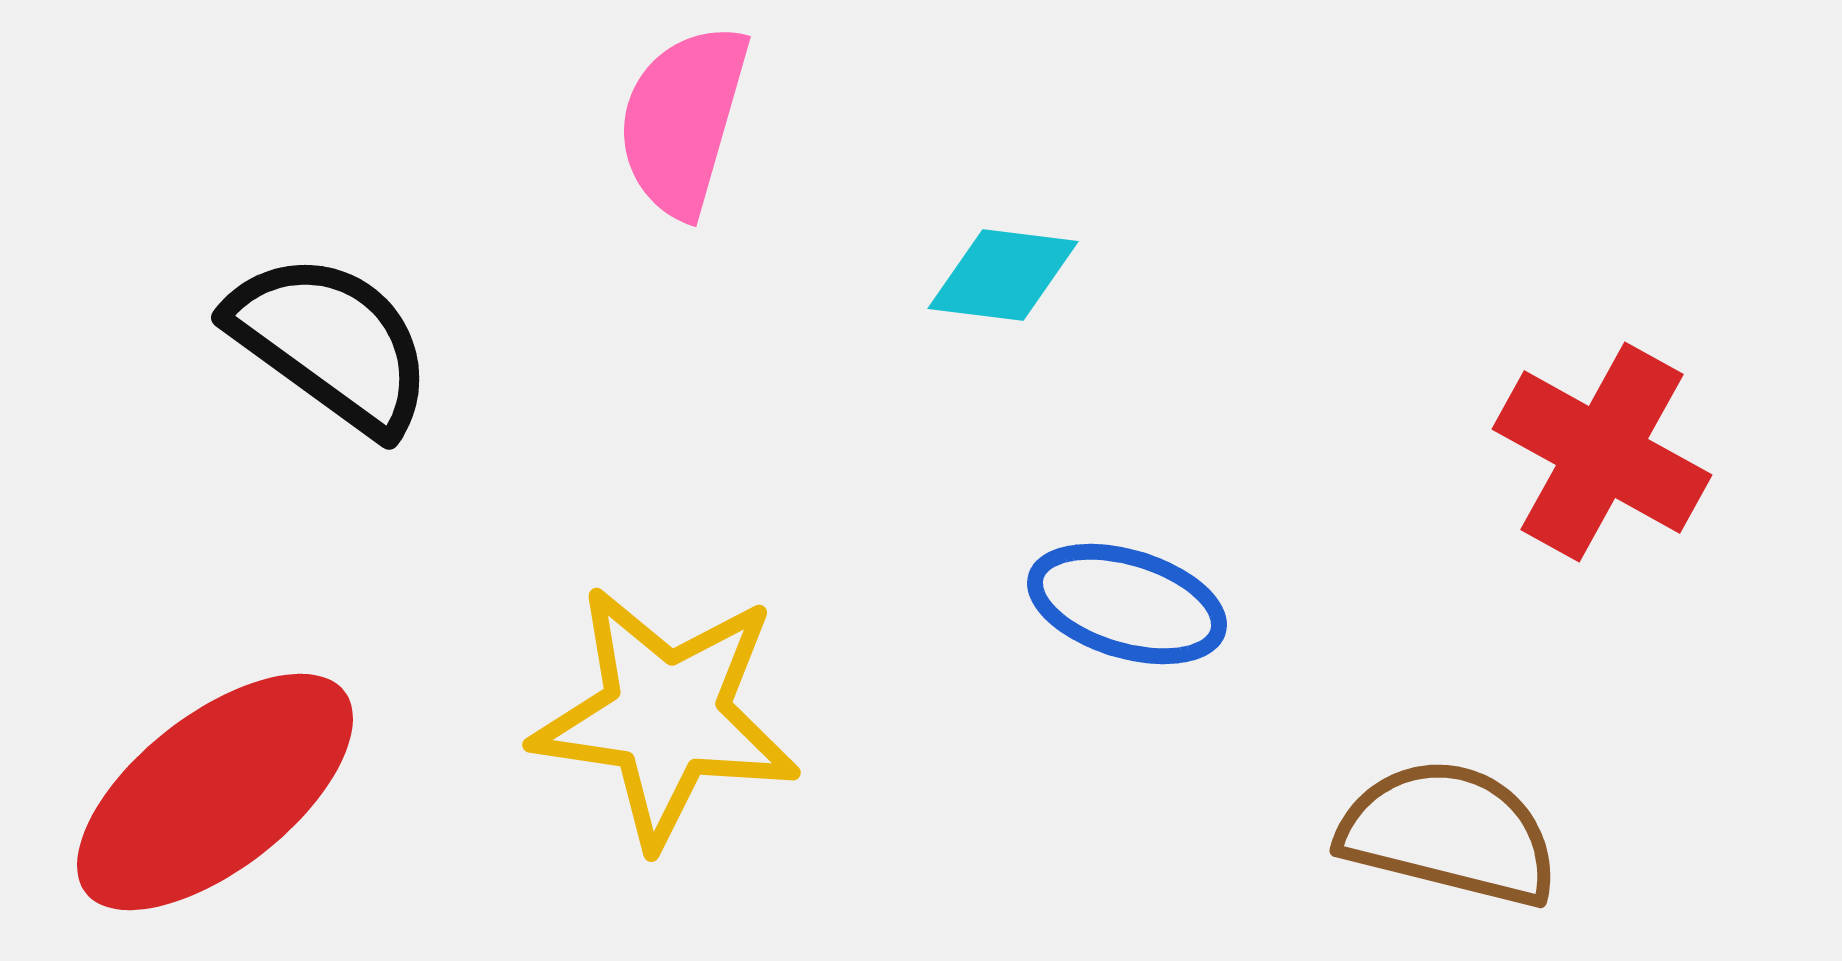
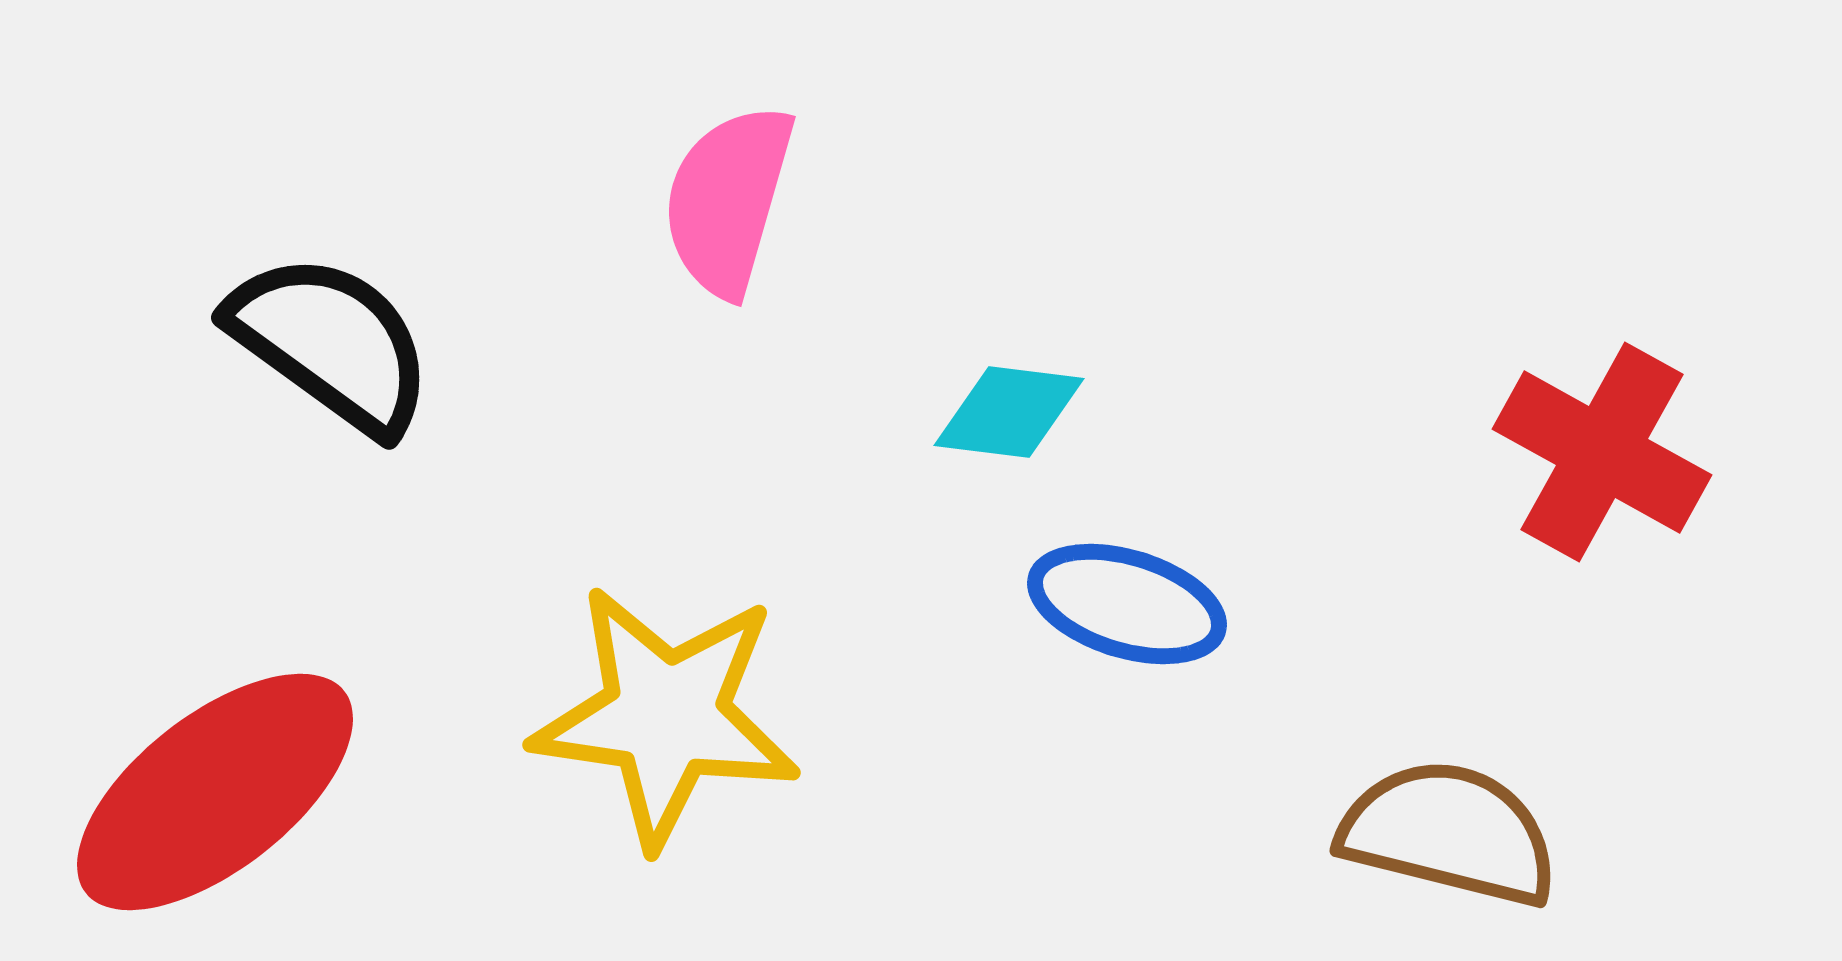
pink semicircle: moved 45 px right, 80 px down
cyan diamond: moved 6 px right, 137 px down
